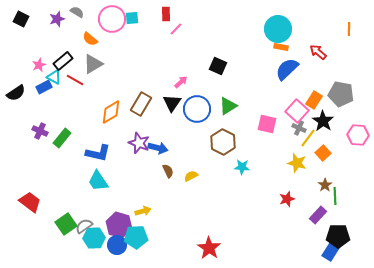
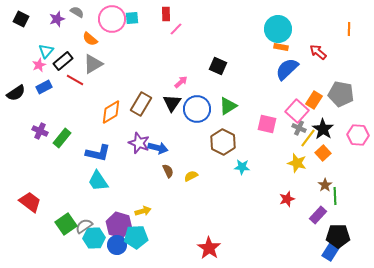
cyan triangle at (54, 77): moved 8 px left, 26 px up; rotated 42 degrees clockwise
black star at (323, 121): moved 8 px down
